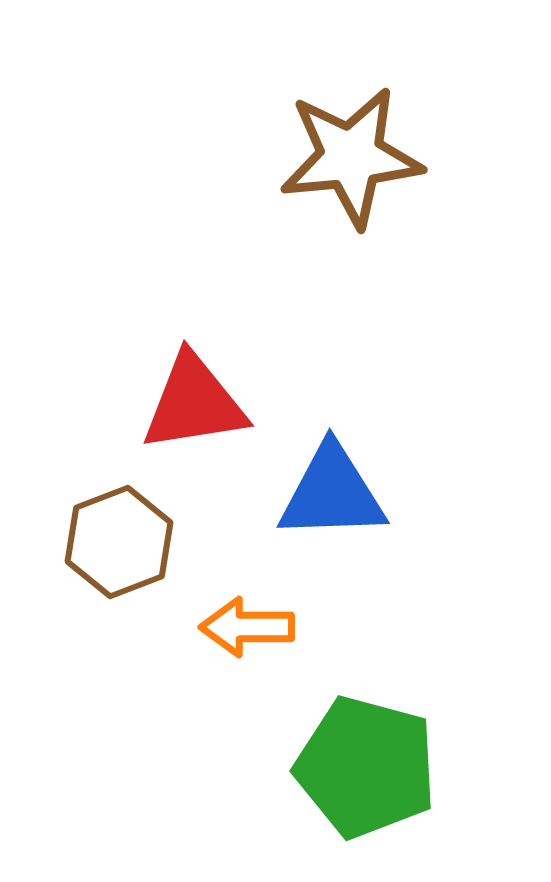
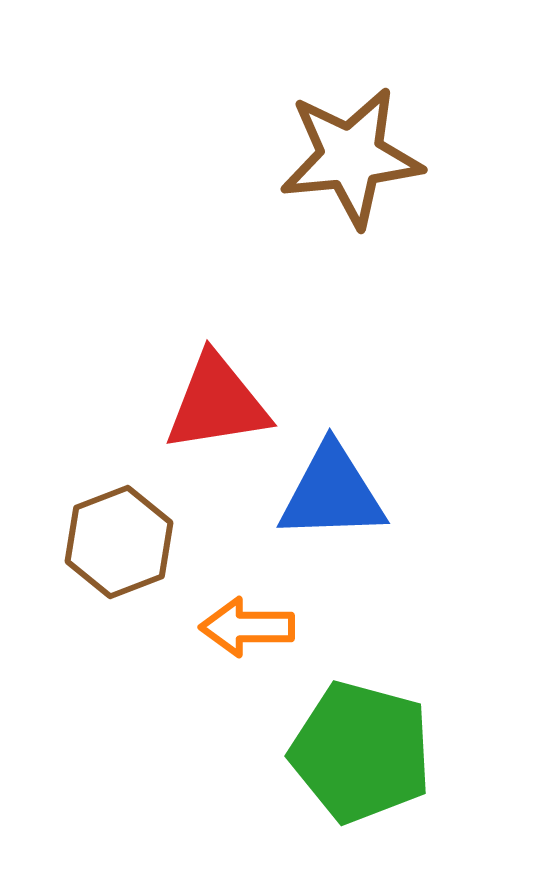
red triangle: moved 23 px right
green pentagon: moved 5 px left, 15 px up
